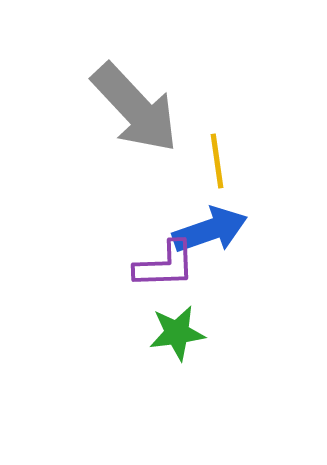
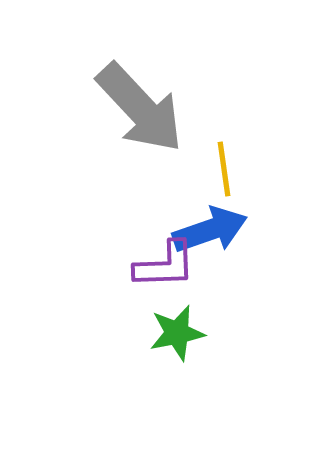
gray arrow: moved 5 px right
yellow line: moved 7 px right, 8 px down
green star: rotated 4 degrees counterclockwise
